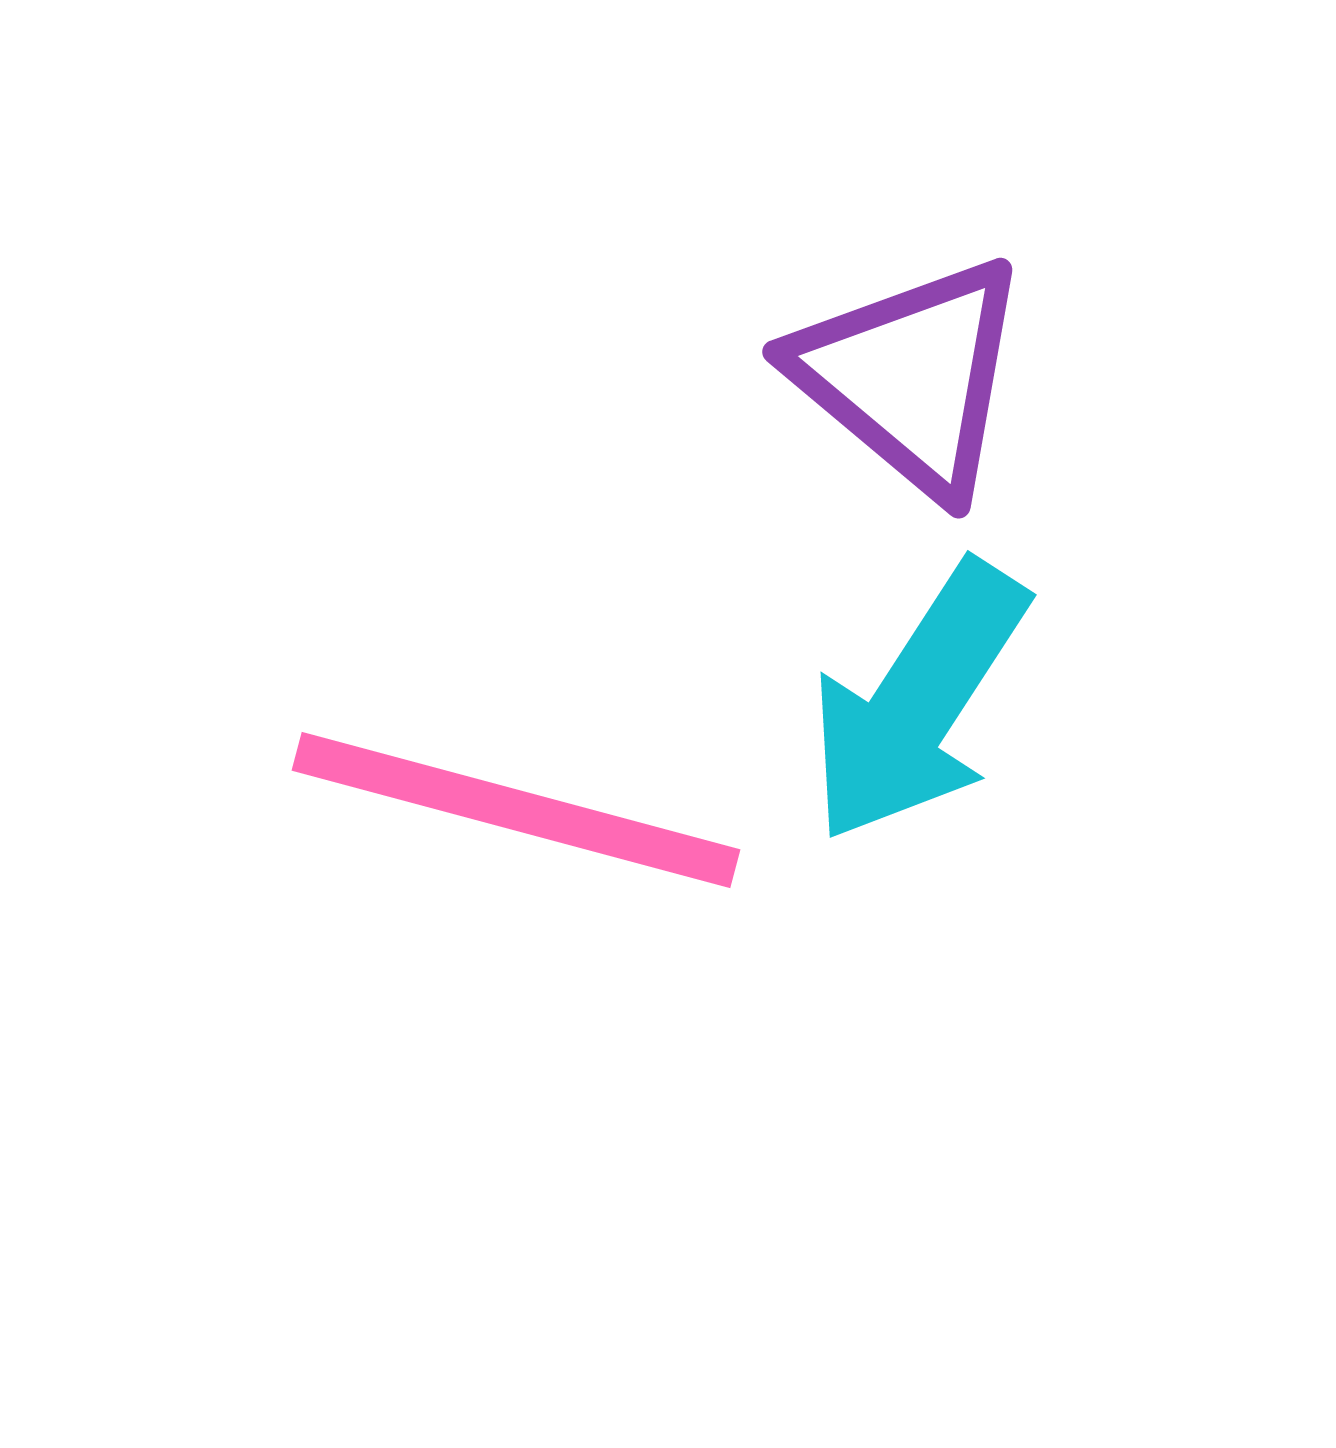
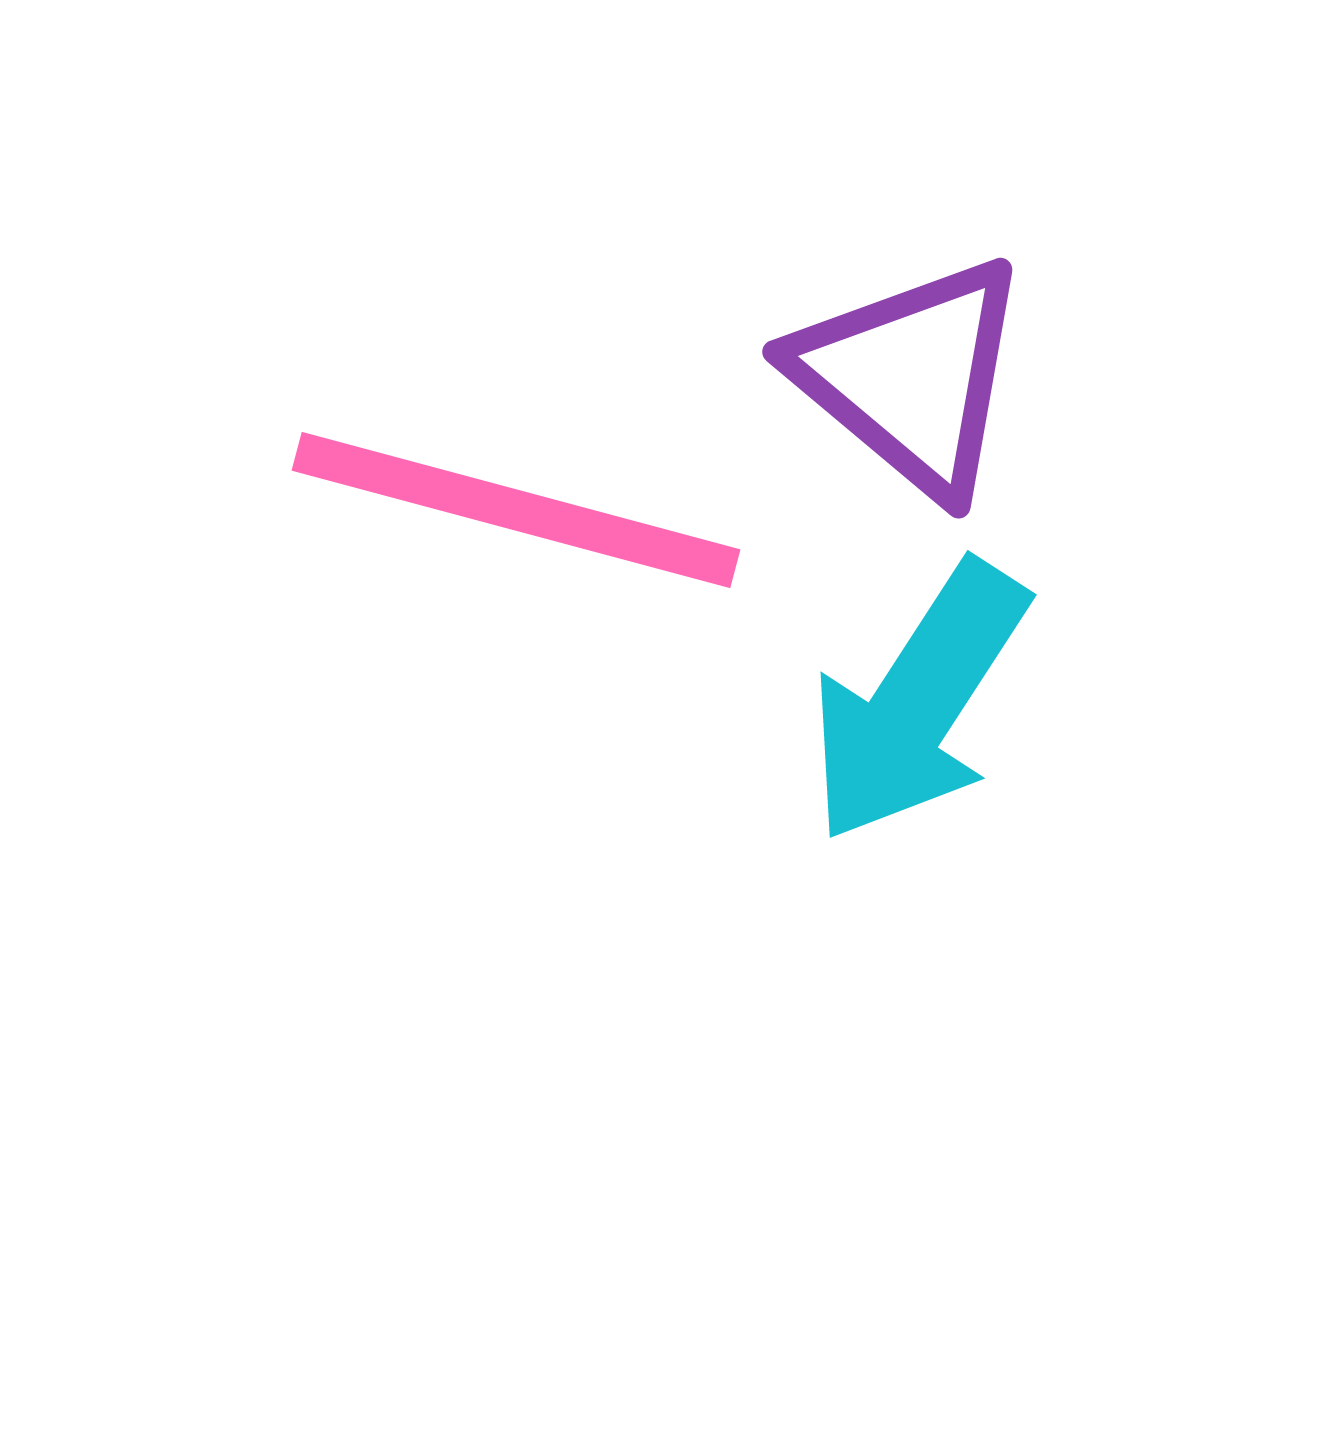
pink line: moved 300 px up
